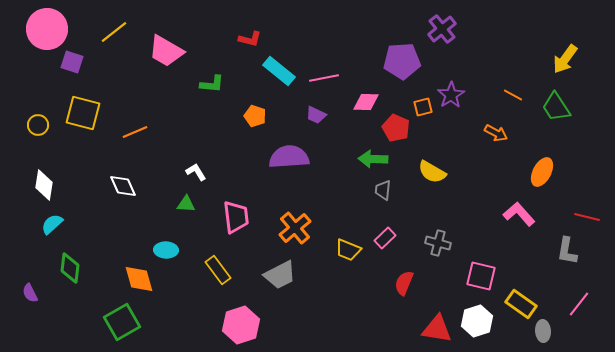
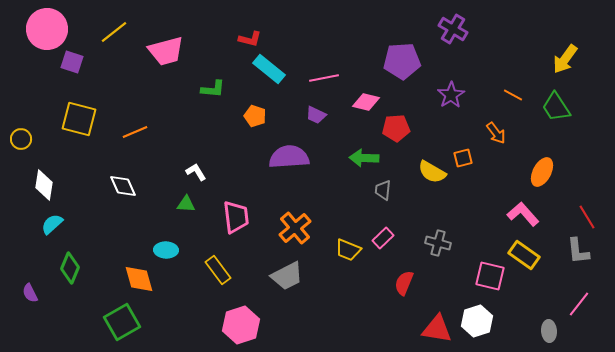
purple cross at (442, 29): moved 11 px right; rotated 20 degrees counterclockwise
pink trapezoid at (166, 51): rotated 45 degrees counterclockwise
cyan rectangle at (279, 71): moved 10 px left, 2 px up
green L-shape at (212, 84): moved 1 px right, 5 px down
pink diamond at (366, 102): rotated 12 degrees clockwise
orange square at (423, 107): moved 40 px right, 51 px down
yellow square at (83, 113): moved 4 px left, 6 px down
yellow circle at (38, 125): moved 17 px left, 14 px down
red pentagon at (396, 128): rotated 28 degrees counterclockwise
orange arrow at (496, 133): rotated 25 degrees clockwise
green arrow at (373, 159): moved 9 px left, 1 px up
pink L-shape at (519, 214): moved 4 px right
red line at (587, 217): rotated 45 degrees clockwise
pink rectangle at (385, 238): moved 2 px left
gray L-shape at (567, 251): moved 11 px right; rotated 16 degrees counterclockwise
green diamond at (70, 268): rotated 16 degrees clockwise
gray trapezoid at (280, 275): moved 7 px right, 1 px down
pink square at (481, 276): moved 9 px right
yellow rectangle at (521, 304): moved 3 px right, 49 px up
gray ellipse at (543, 331): moved 6 px right
